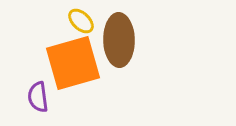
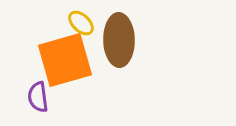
yellow ellipse: moved 2 px down
orange square: moved 8 px left, 3 px up
